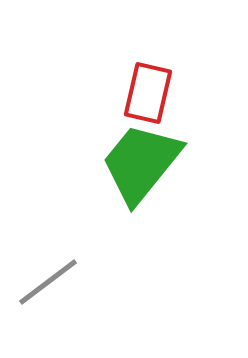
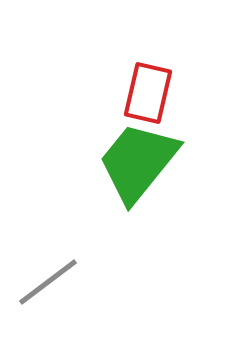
green trapezoid: moved 3 px left, 1 px up
